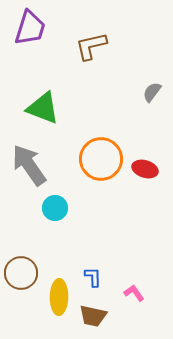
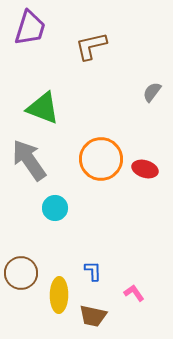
gray arrow: moved 5 px up
blue L-shape: moved 6 px up
yellow ellipse: moved 2 px up
